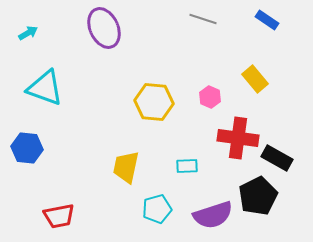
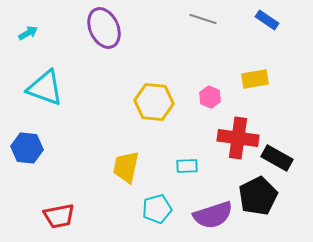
yellow rectangle: rotated 60 degrees counterclockwise
